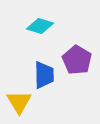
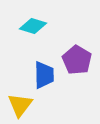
cyan diamond: moved 7 px left
yellow triangle: moved 1 px right, 3 px down; rotated 8 degrees clockwise
